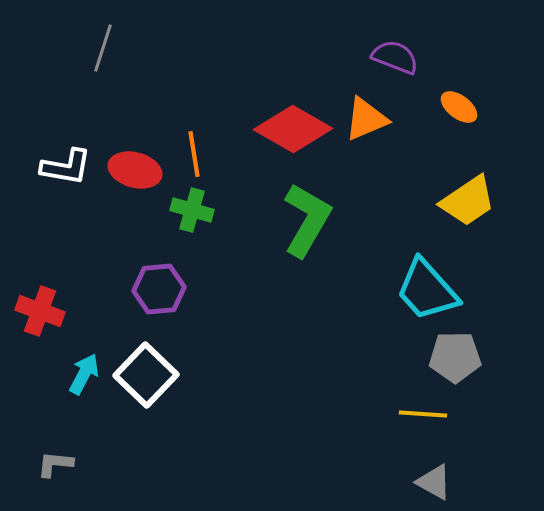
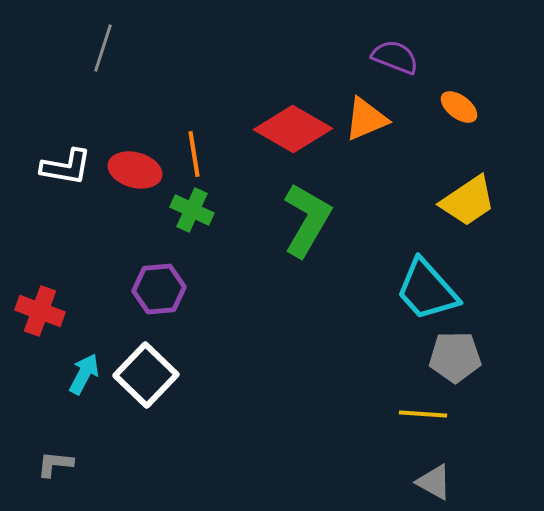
green cross: rotated 9 degrees clockwise
